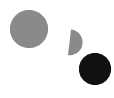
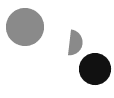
gray circle: moved 4 px left, 2 px up
